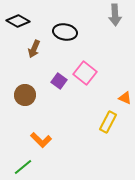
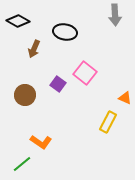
purple square: moved 1 px left, 3 px down
orange L-shape: moved 2 px down; rotated 10 degrees counterclockwise
green line: moved 1 px left, 3 px up
